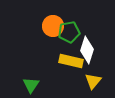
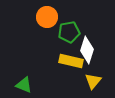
orange circle: moved 6 px left, 9 px up
green triangle: moved 7 px left; rotated 42 degrees counterclockwise
